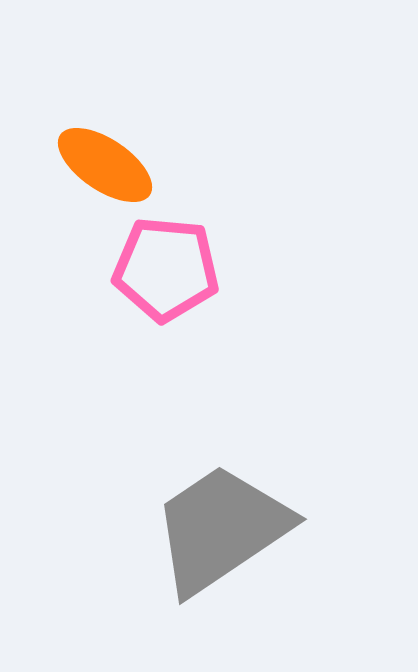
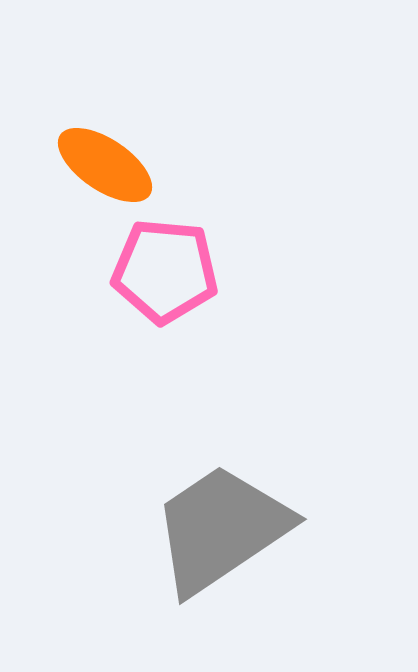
pink pentagon: moved 1 px left, 2 px down
